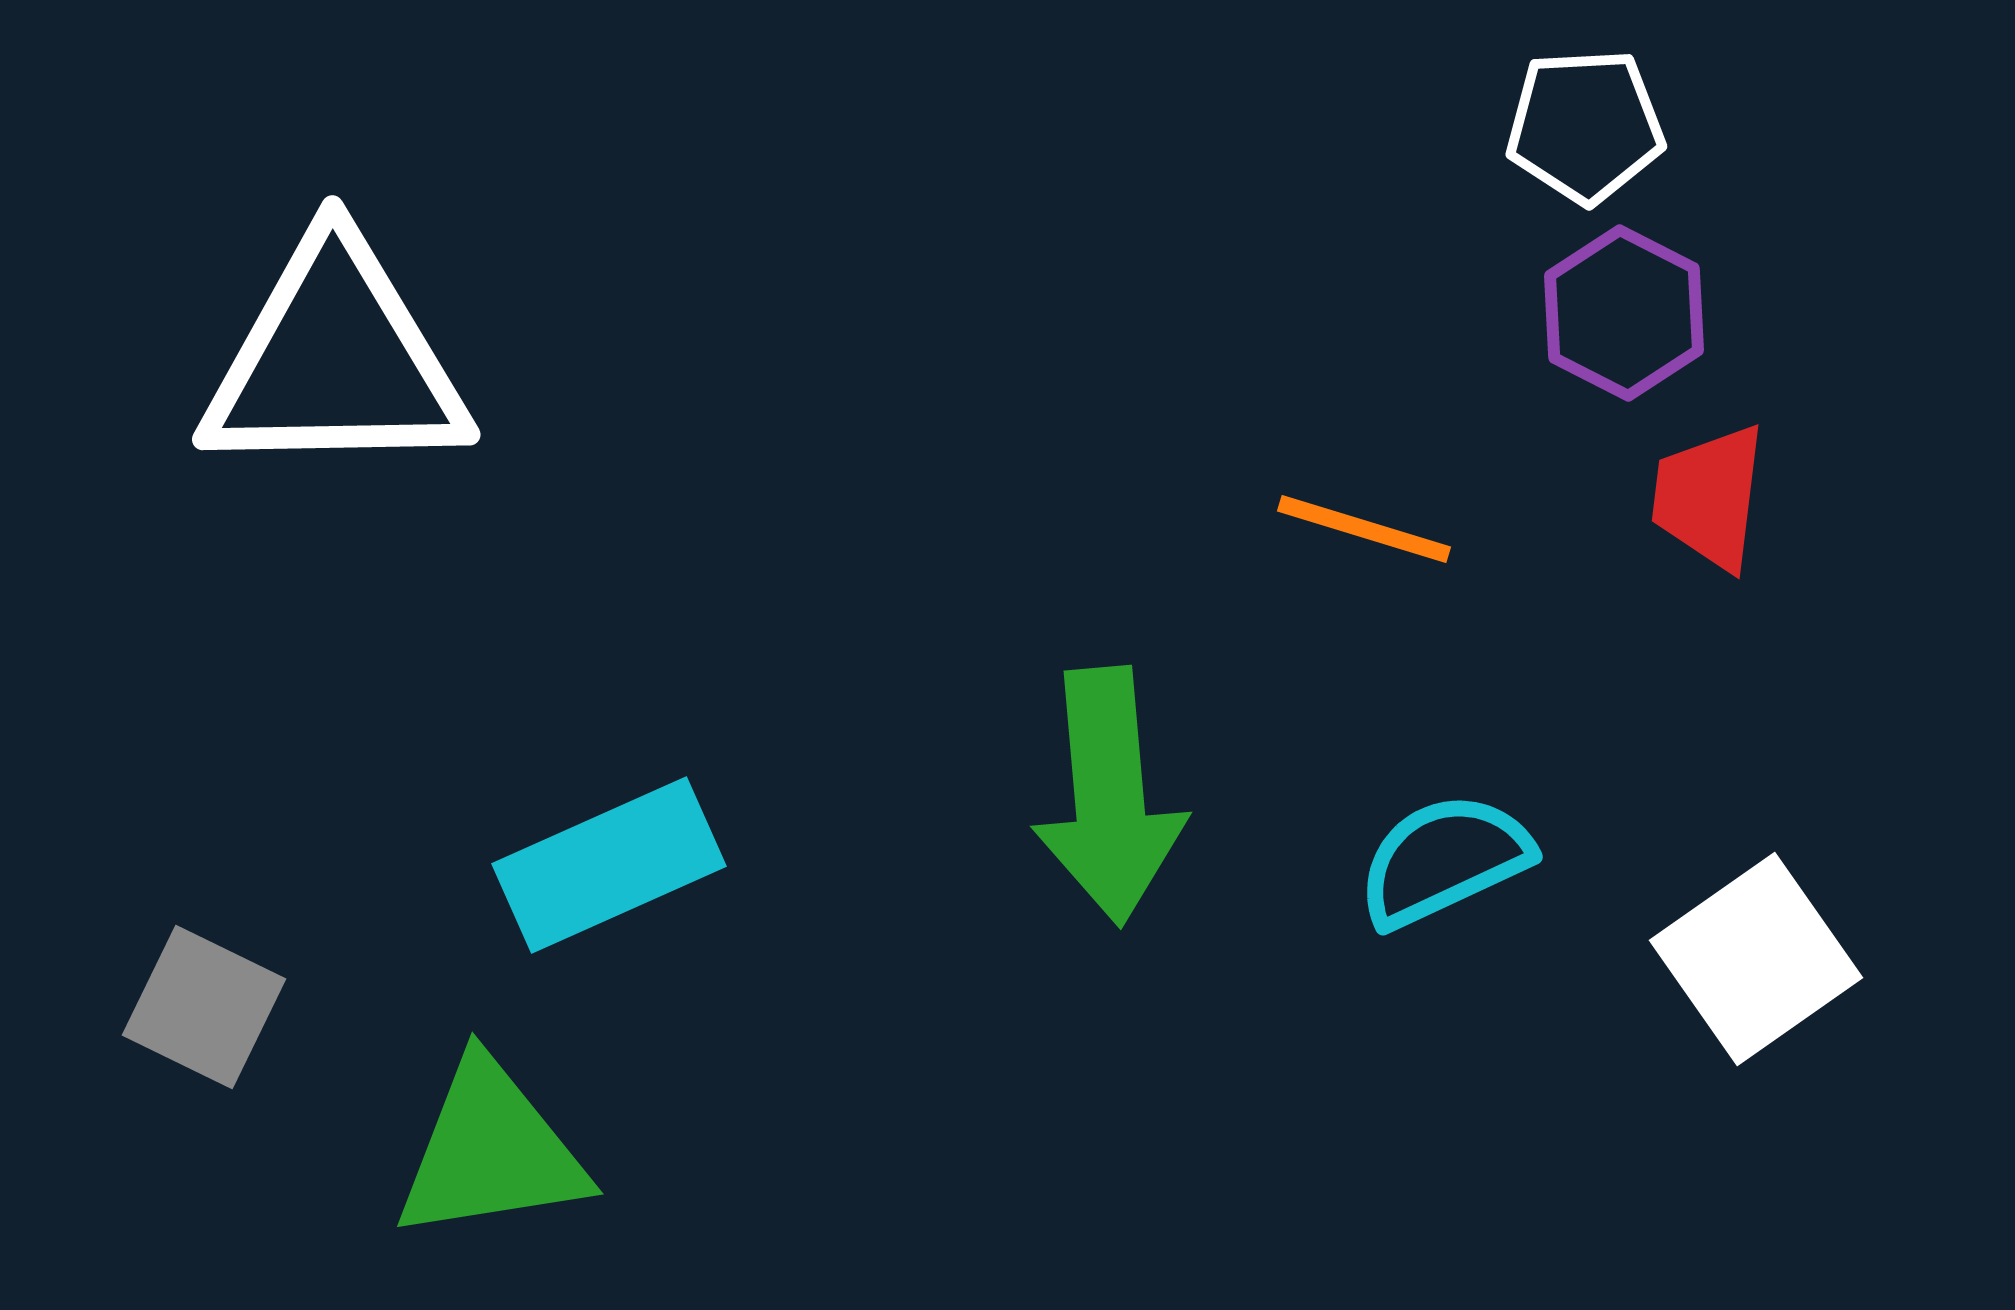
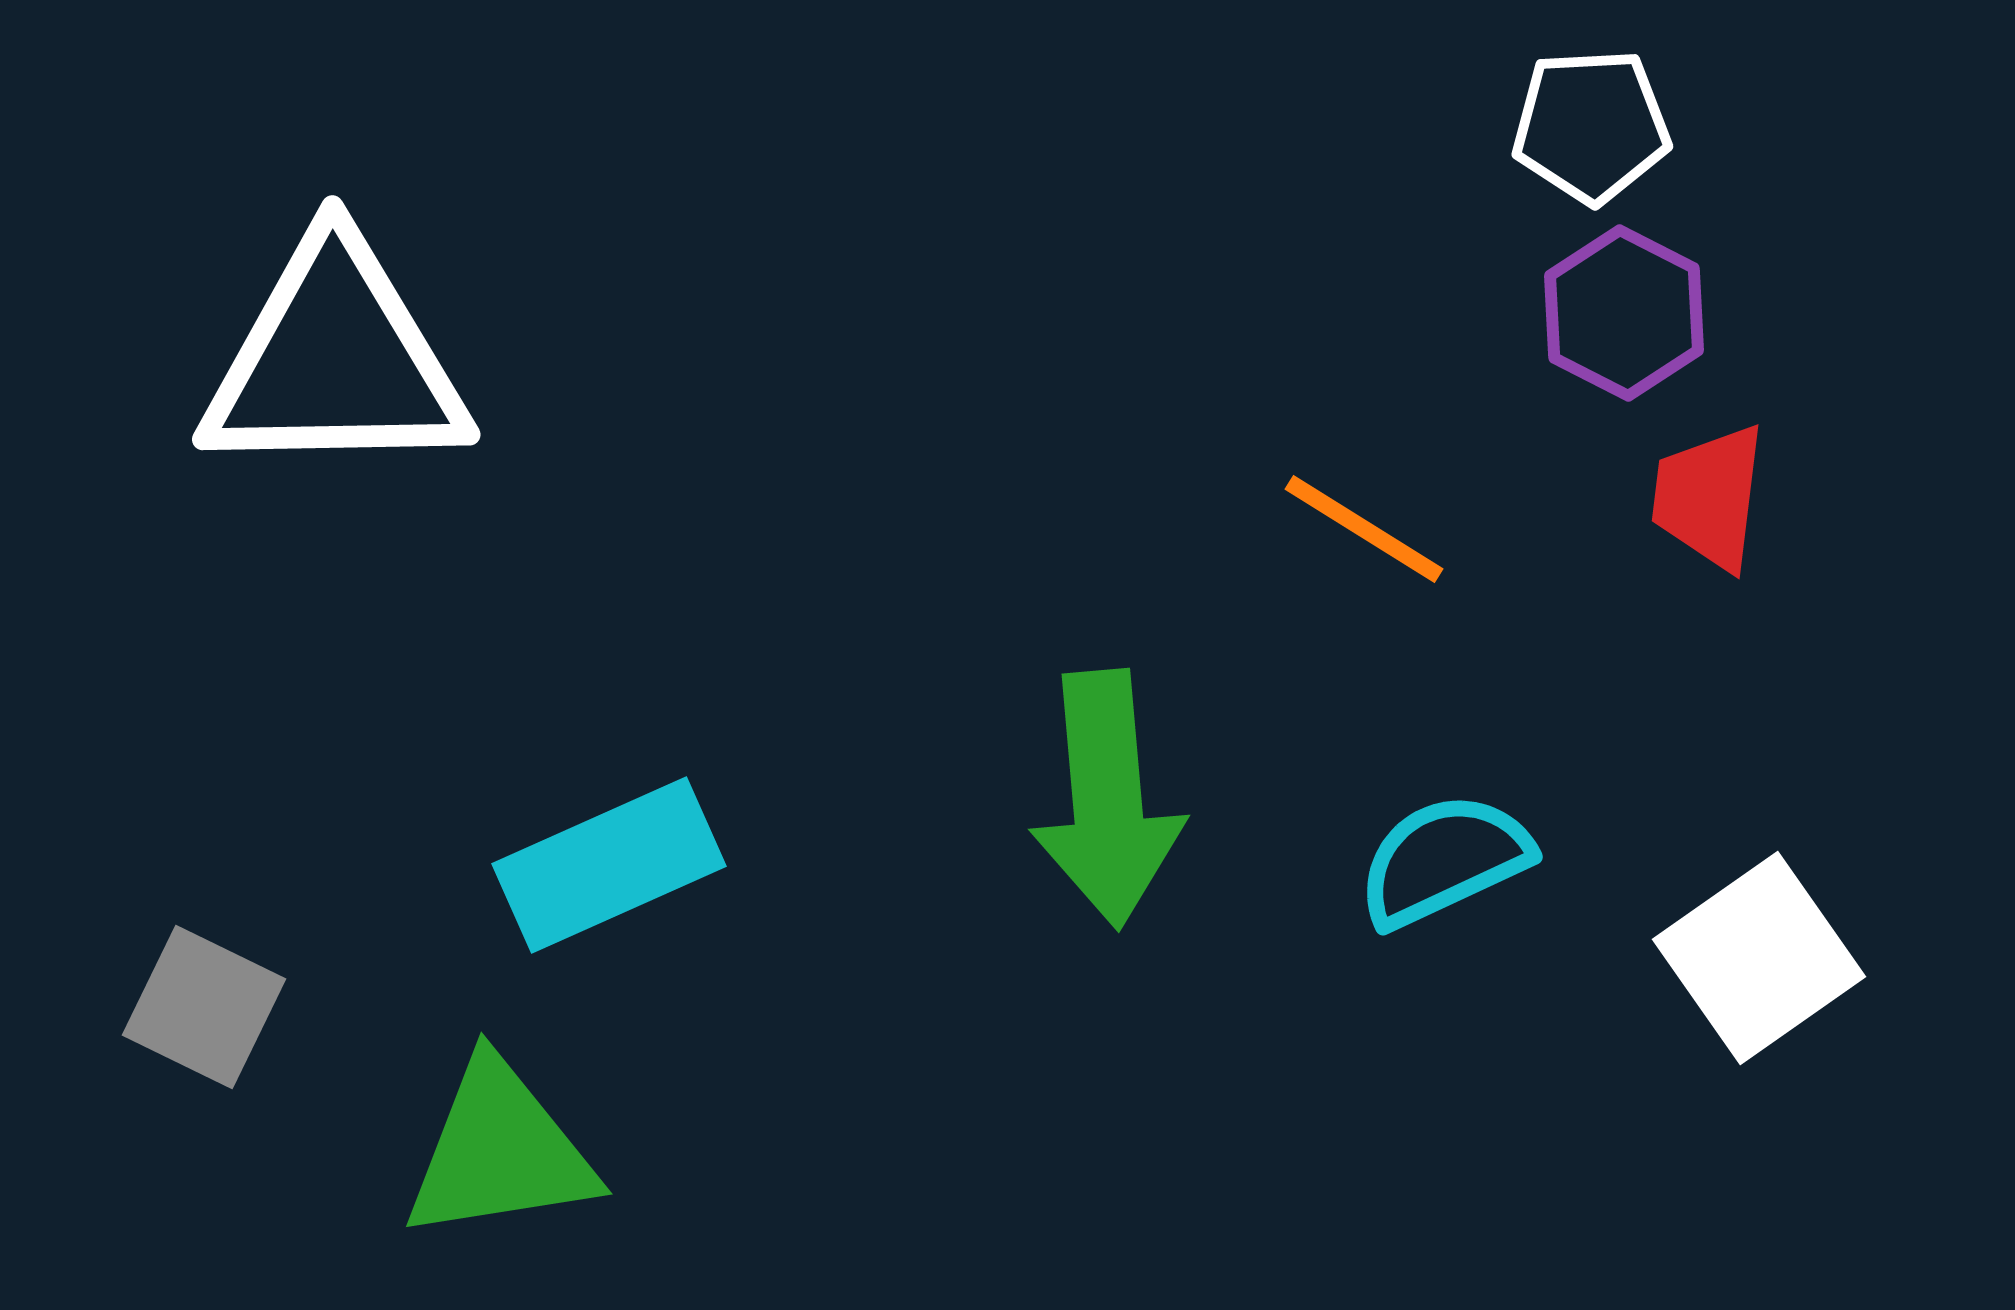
white pentagon: moved 6 px right
orange line: rotated 15 degrees clockwise
green arrow: moved 2 px left, 3 px down
white square: moved 3 px right, 1 px up
green triangle: moved 9 px right
